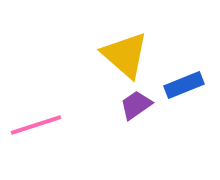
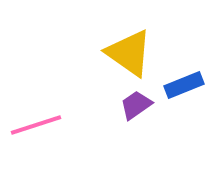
yellow triangle: moved 4 px right, 2 px up; rotated 6 degrees counterclockwise
